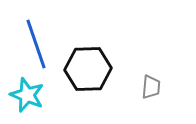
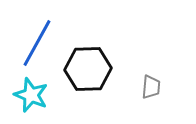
blue line: moved 1 px right, 1 px up; rotated 48 degrees clockwise
cyan star: moved 4 px right
